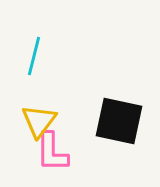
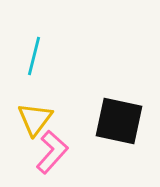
yellow triangle: moved 4 px left, 2 px up
pink L-shape: rotated 138 degrees counterclockwise
